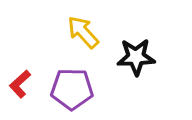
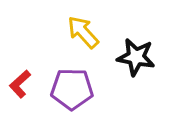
black star: rotated 12 degrees clockwise
